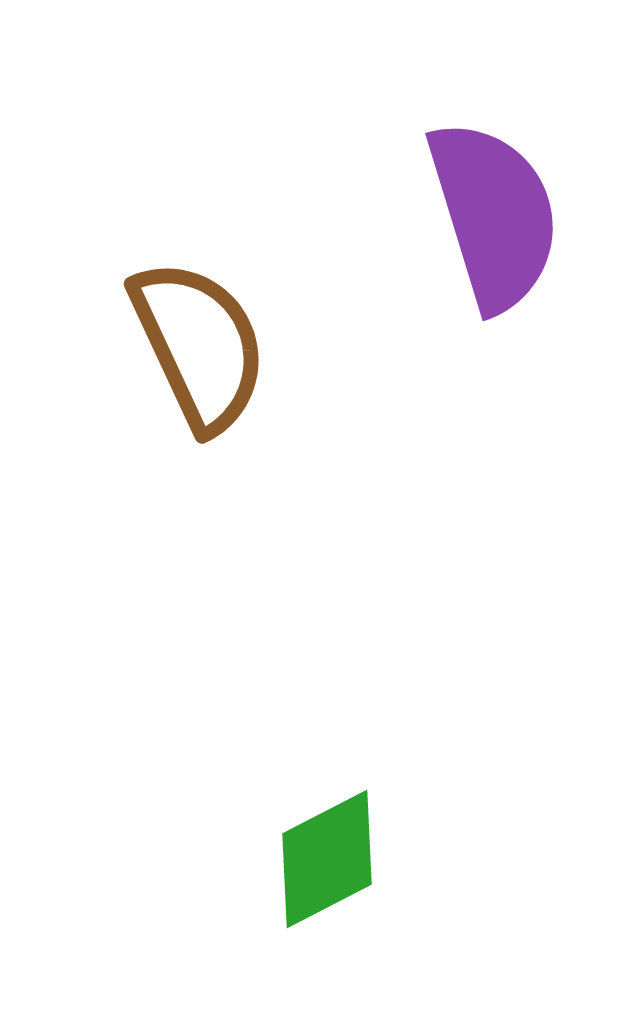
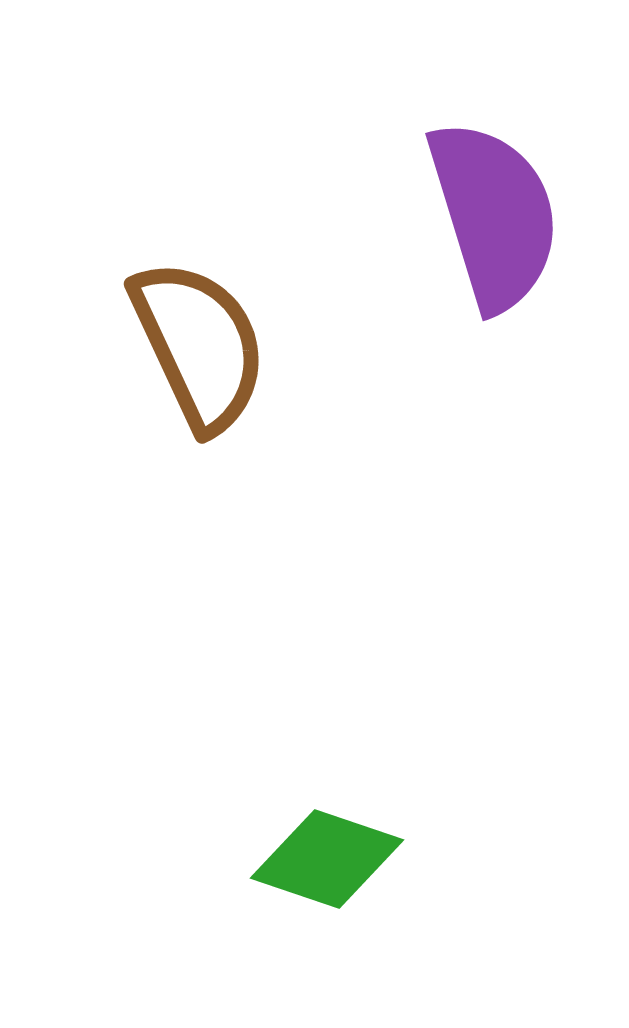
green diamond: rotated 46 degrees clockwise
